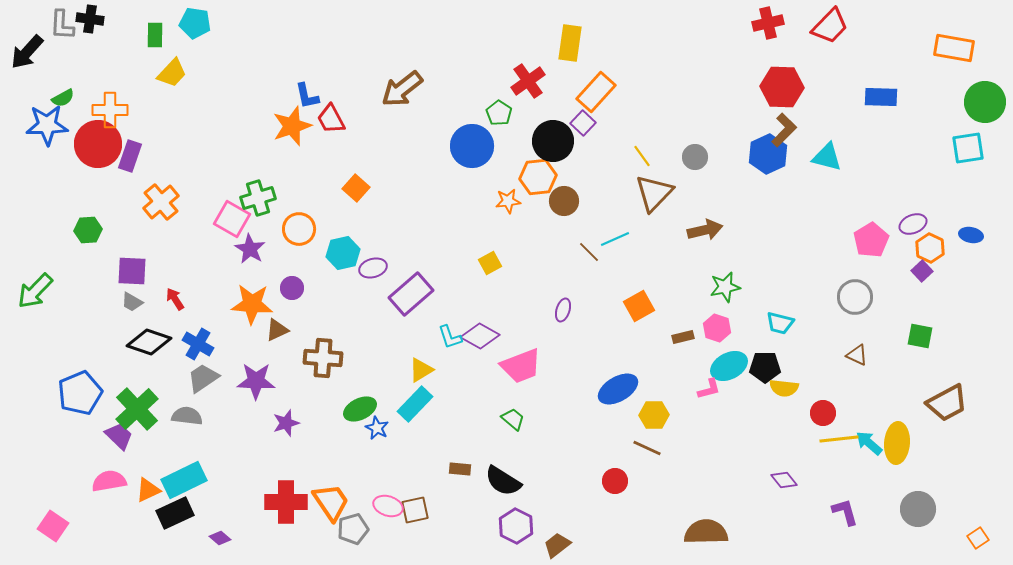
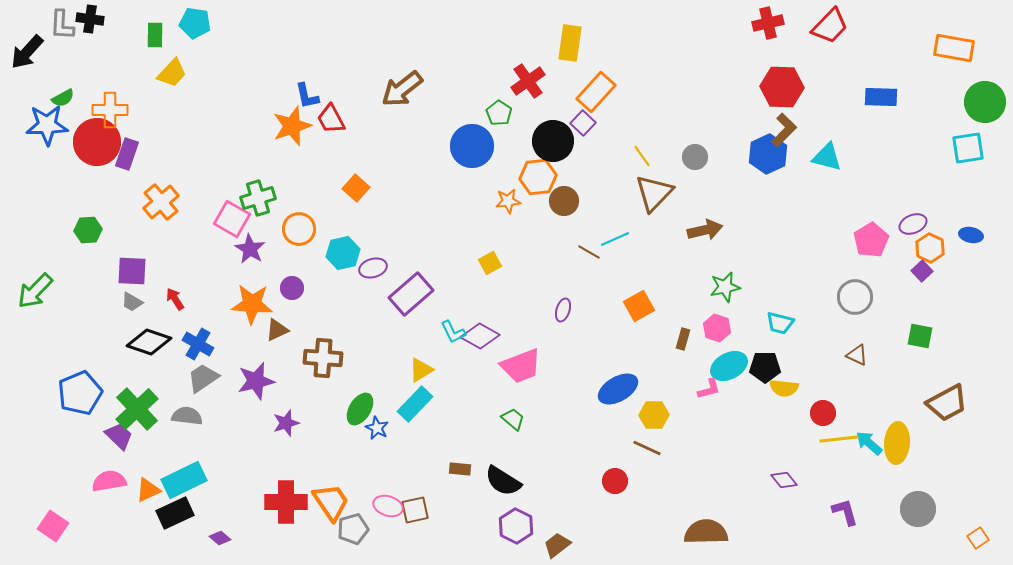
red circle at (98, 144): moved 1 px left, 2 px up
purple rectangle at (130, 156): moved 3 px left, 2 px up
brown line at (589, 252): rotated 15 degrees counterclockwise
cyan L-shape at (450, 337): moved 3 px right, 5 px up; rotated 8 degrees counterclockwise
brown rectangle at (683, 337): moved 2 px down; rotated 60 degrees counterclockwise
purple star at (256, 381): rotated 15 degrees counterclockwise
green ellipse at (360, 409): rotated 32 degrees counterclockwise
